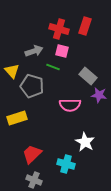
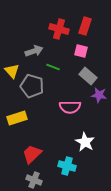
pink square: moved 19 px right
pink semicircle: moved 2 px down
cyan cross: moved 1 px right, 2 px down
